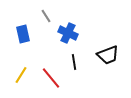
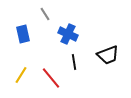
gray line: moved 1 px left, 2 px up
blue cross: moved 1 px down
